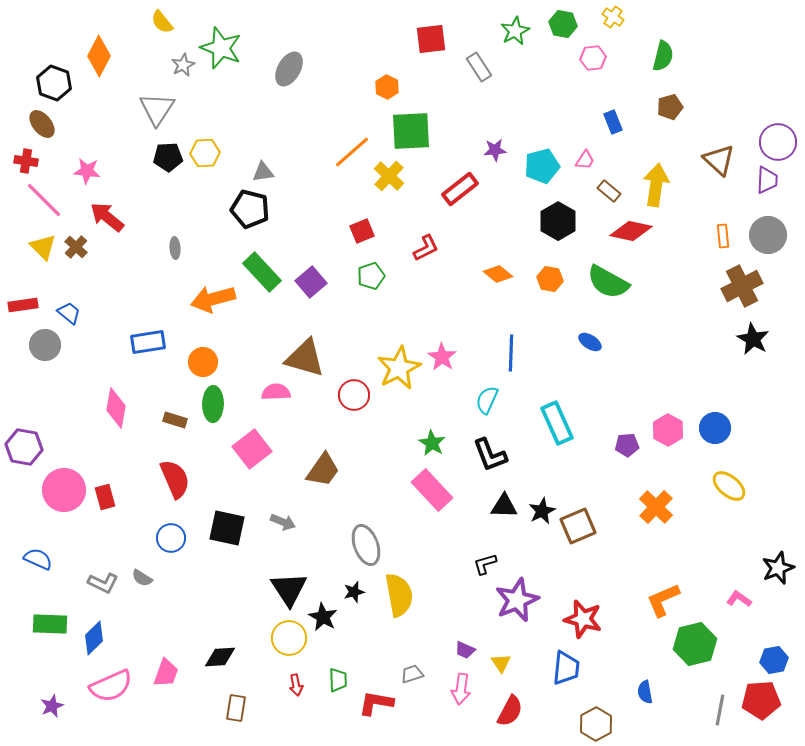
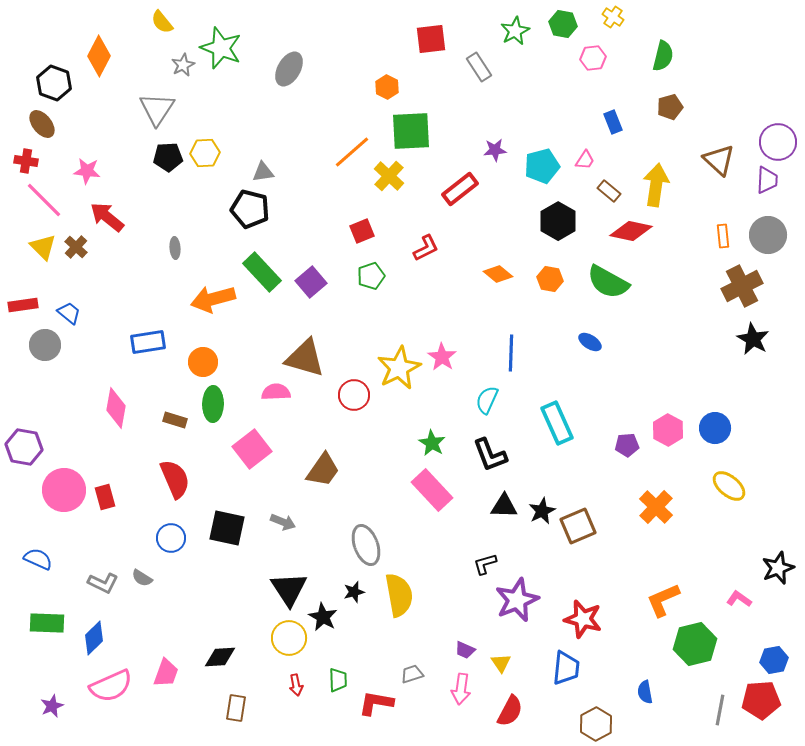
green rectangle at (50, 624): moved 3 px left, 1 px up
